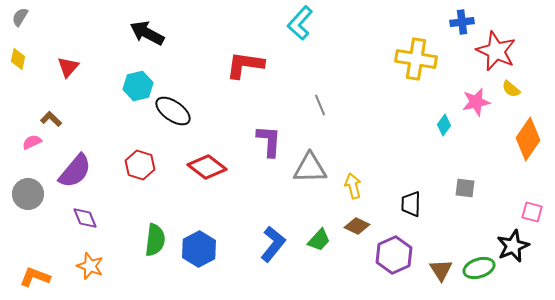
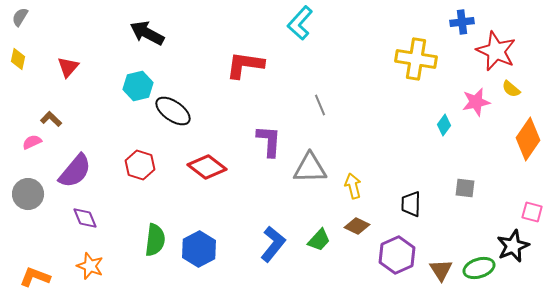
purple hexagon: moved 3 px right
